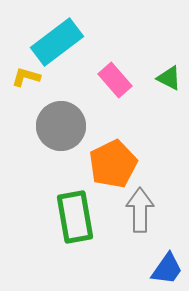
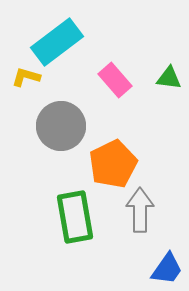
green triangle: rotated 20 degrees counterclockwise
